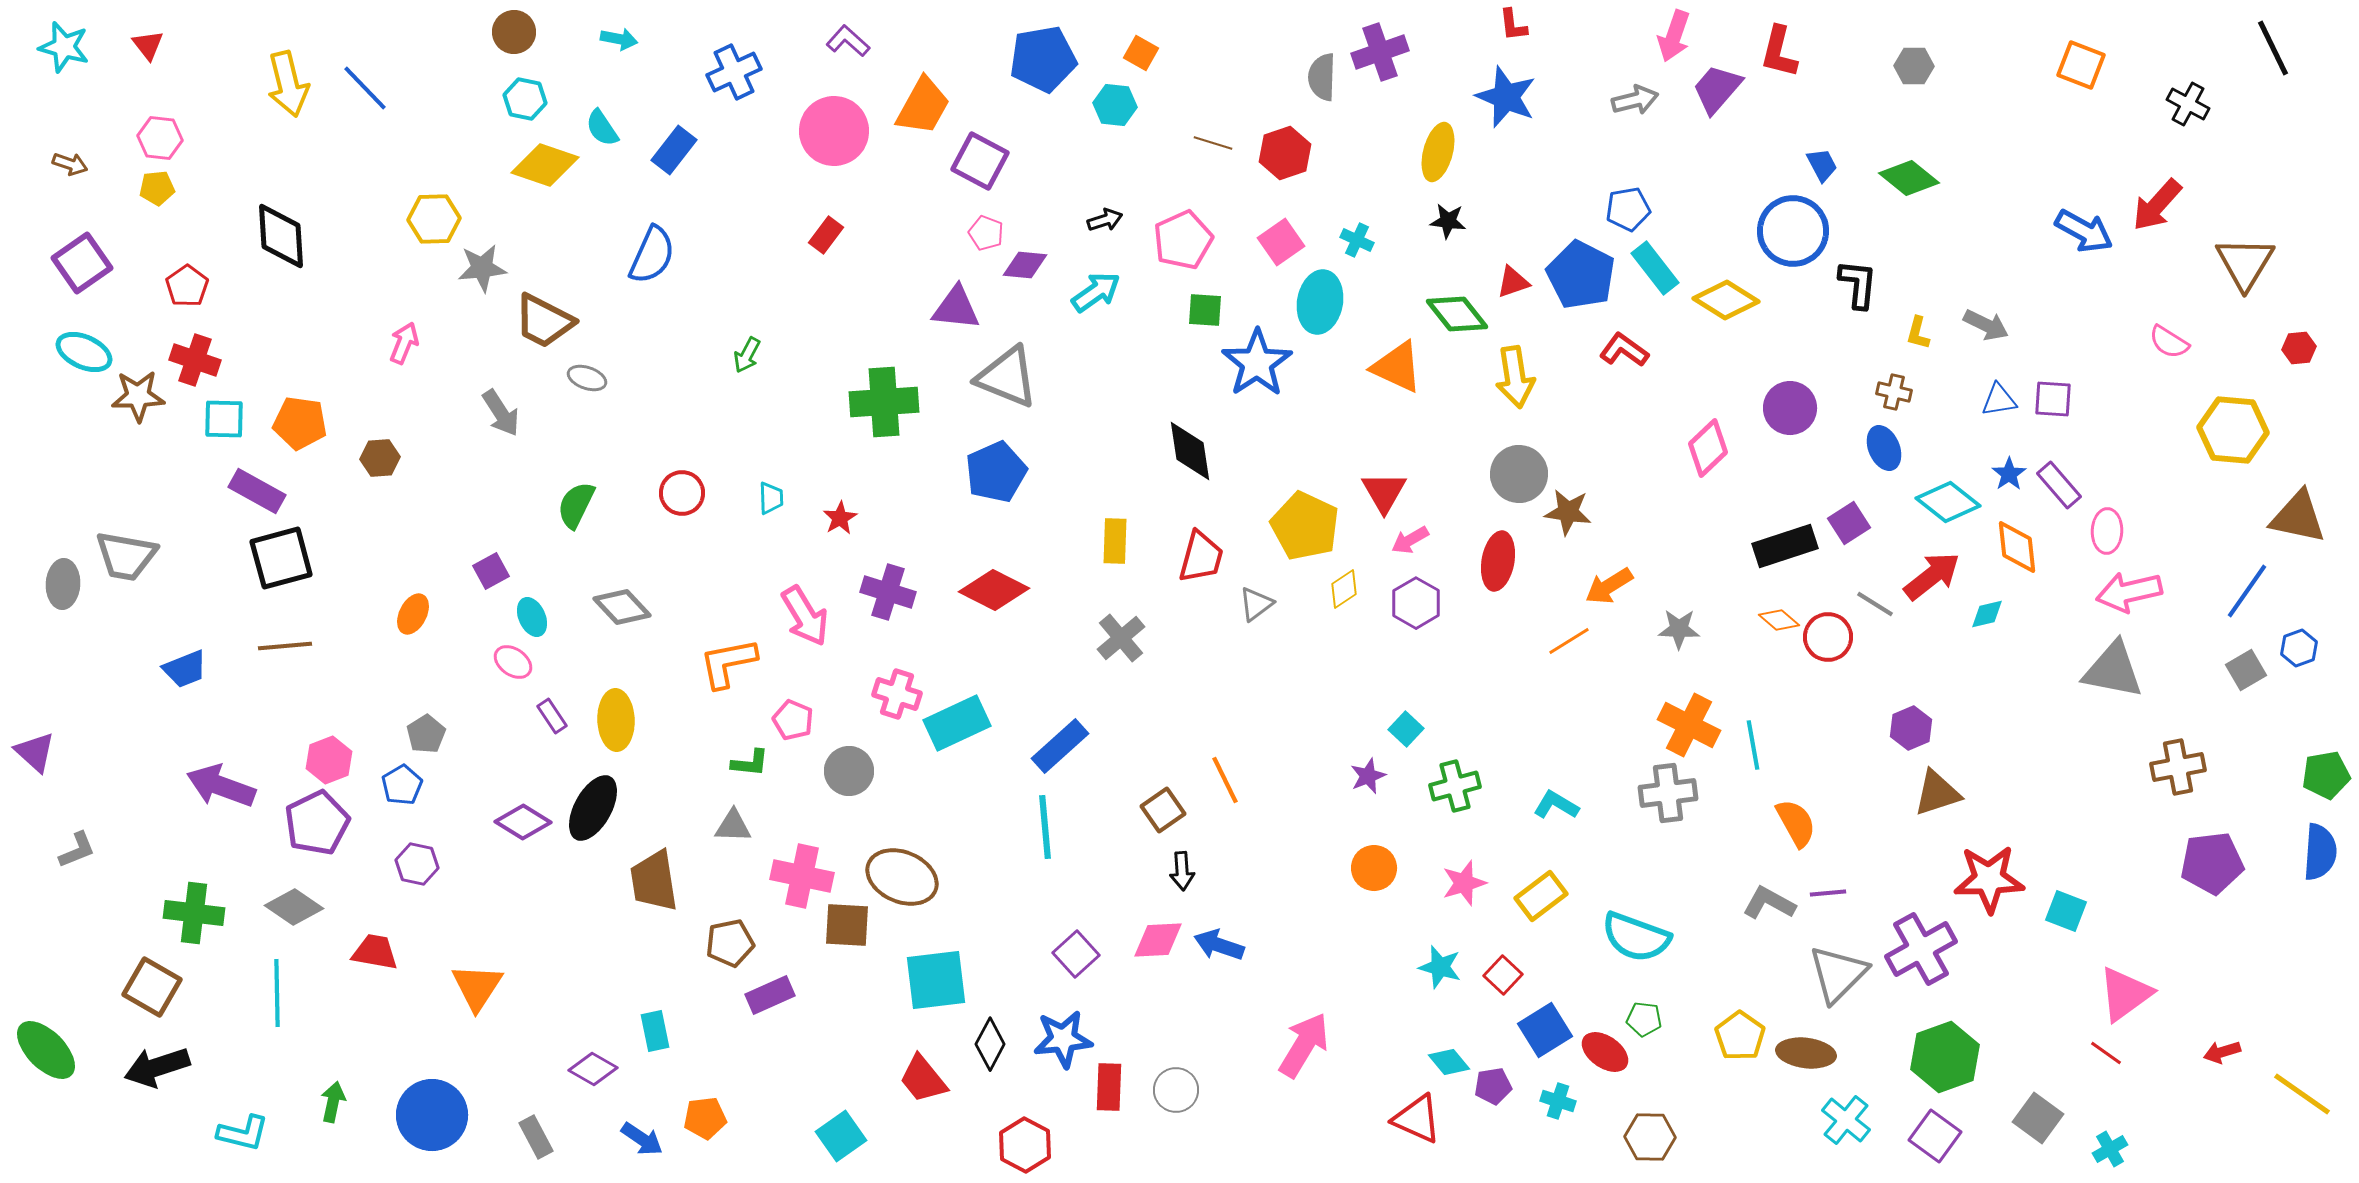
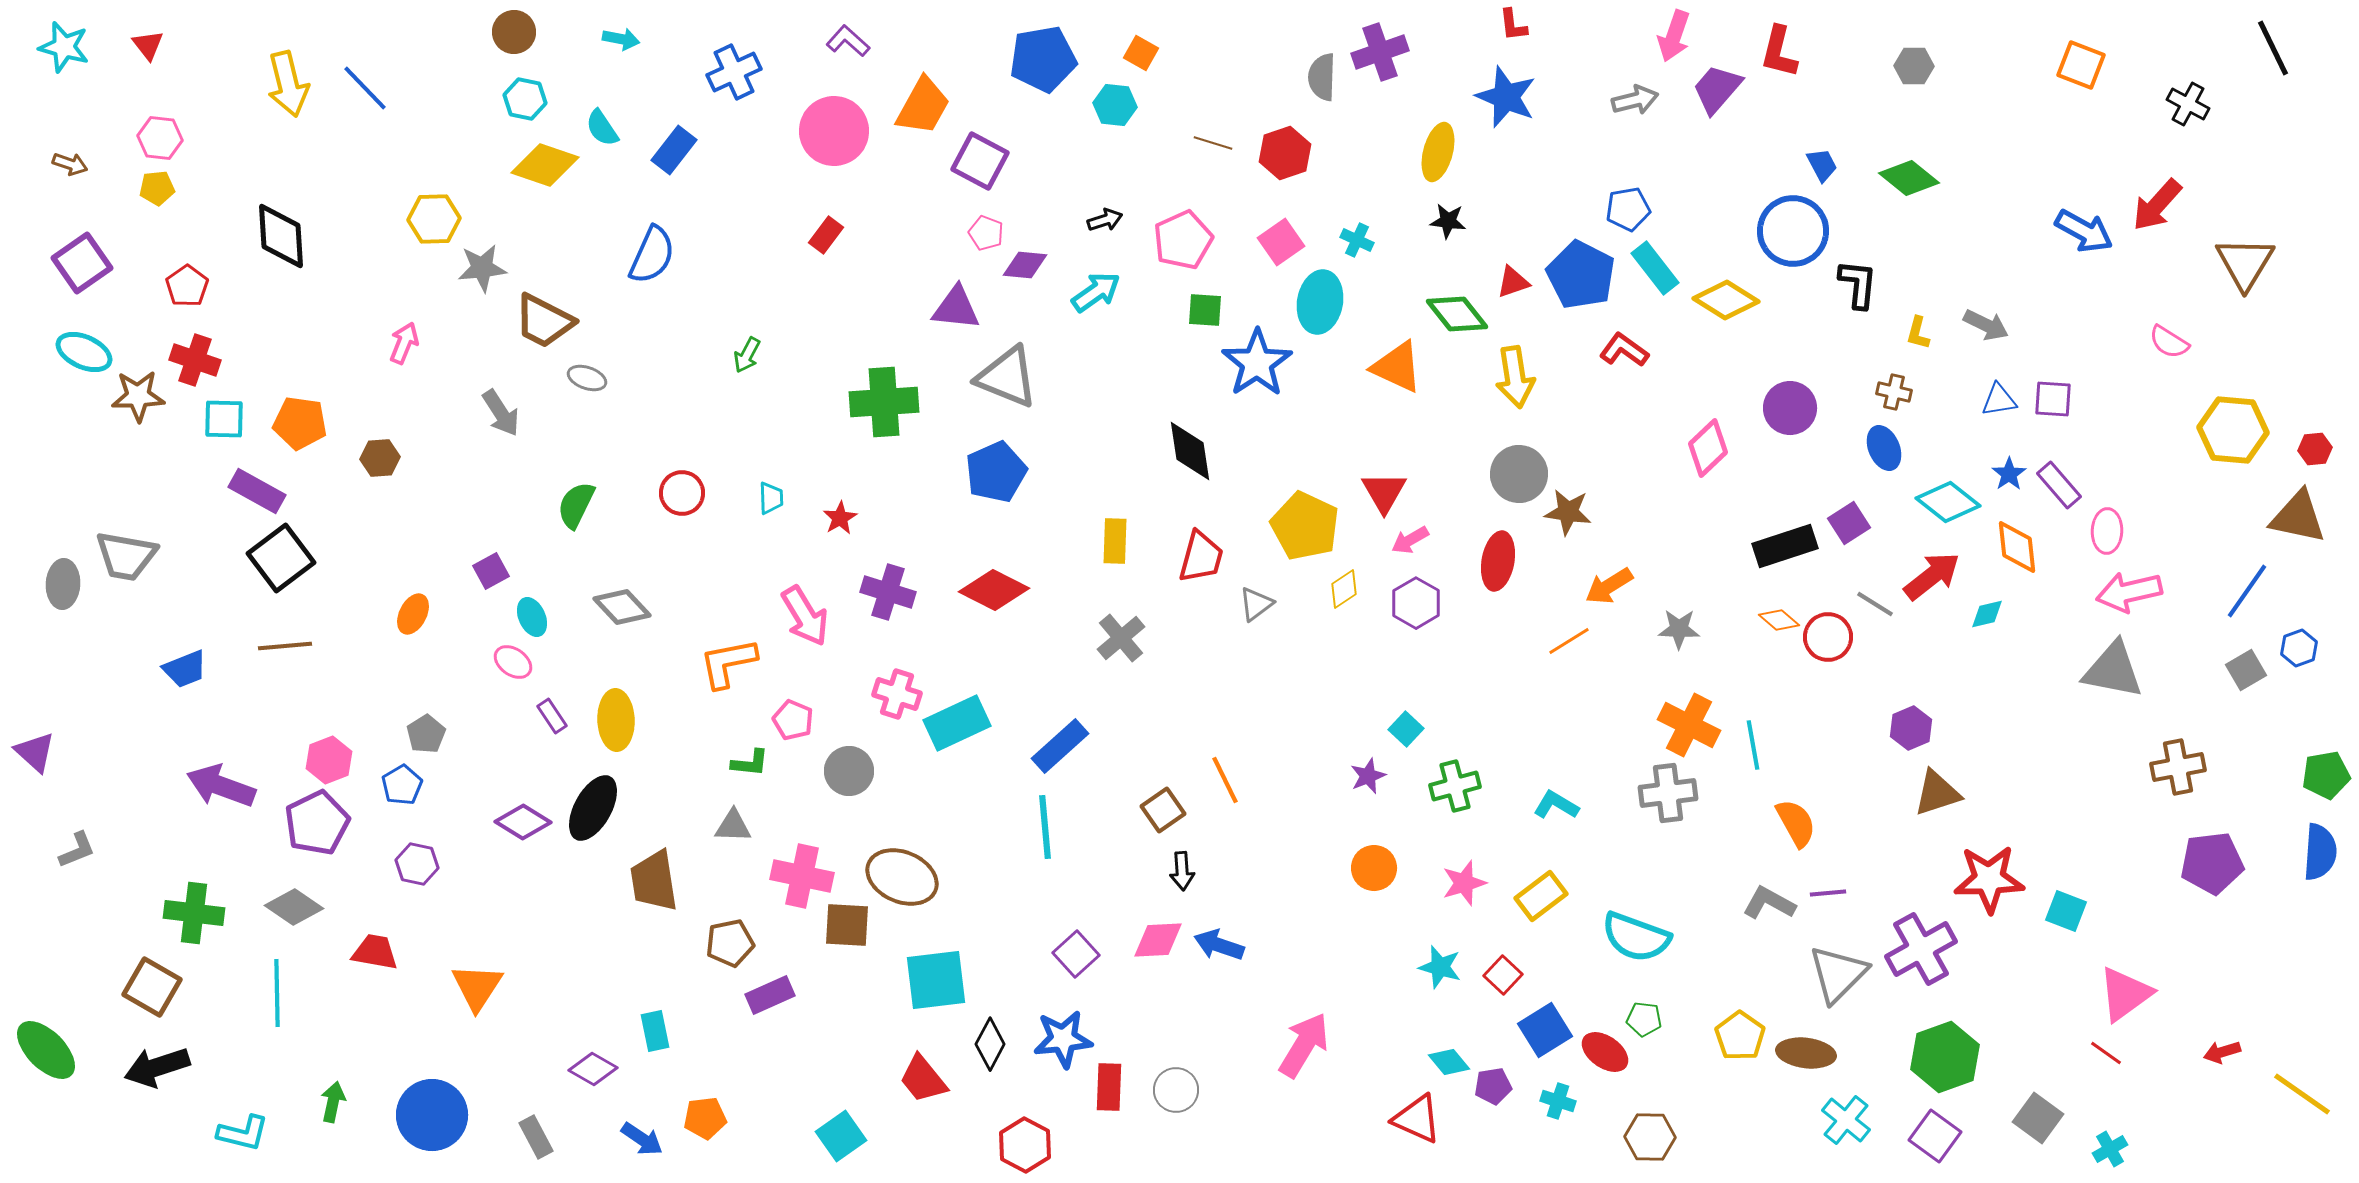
cyan arrow at (619, 39): moved 2 px right
red hexagon at (2299, 348): moved 16 px right, 101 px down
black square at (281, 558): rotated 22 degrees counterclockwise
